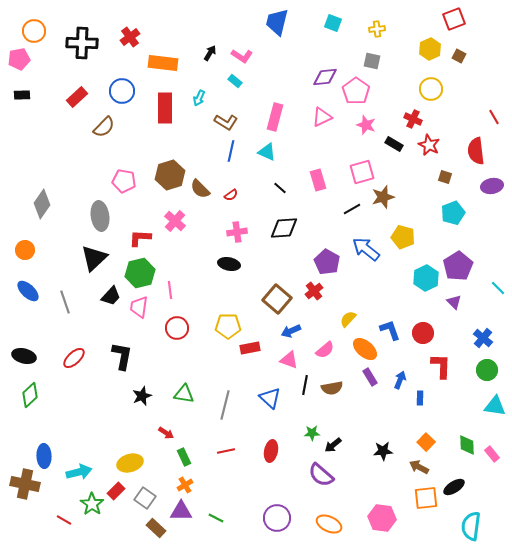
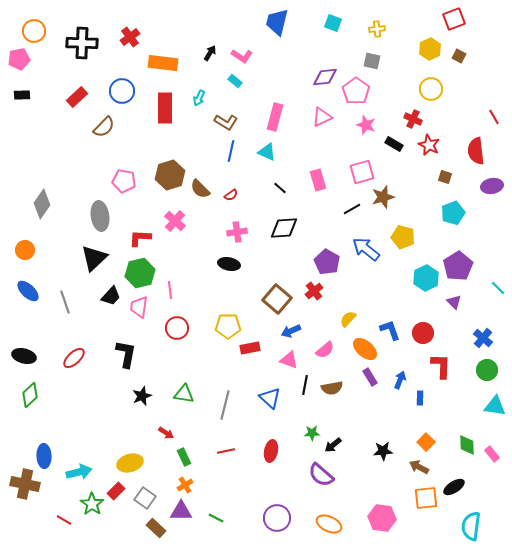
black L-shape at (122, 356): moved 4 px right, 2 px up
